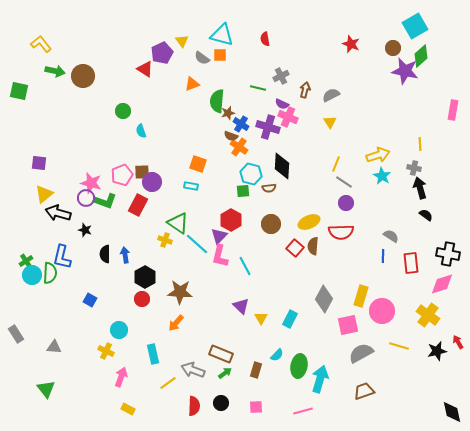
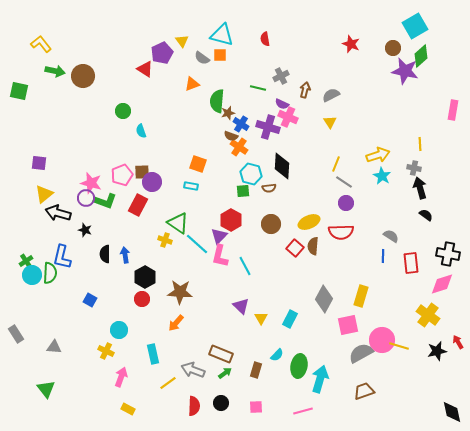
pink circle at (382, 311): moved 29 px down
